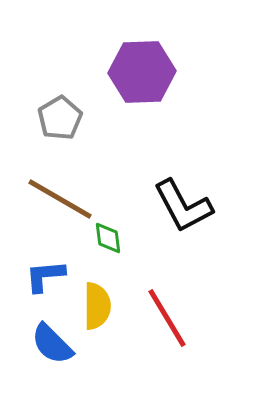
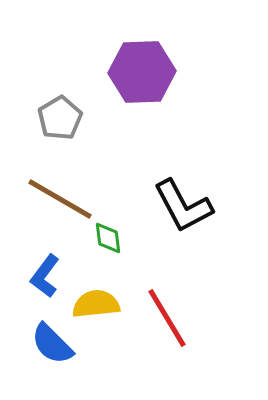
blue L-shape: rotated 48 degrees counterclockwise
yellow semicircle: moved 1 px left, 2 px up; rotated 96 degrees counterclockwise
